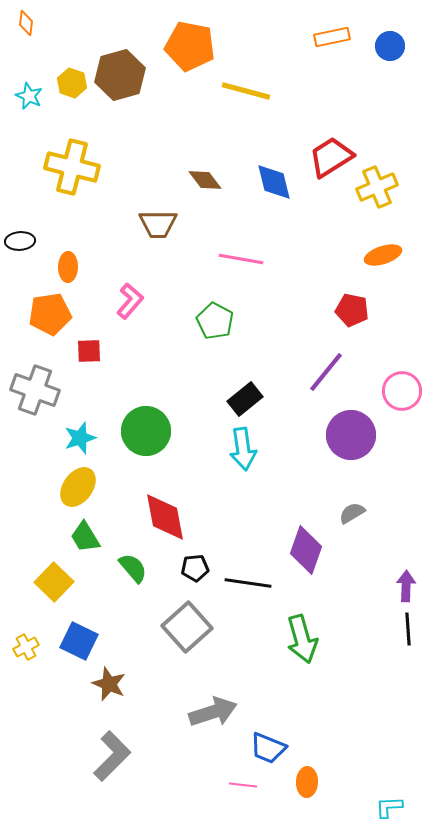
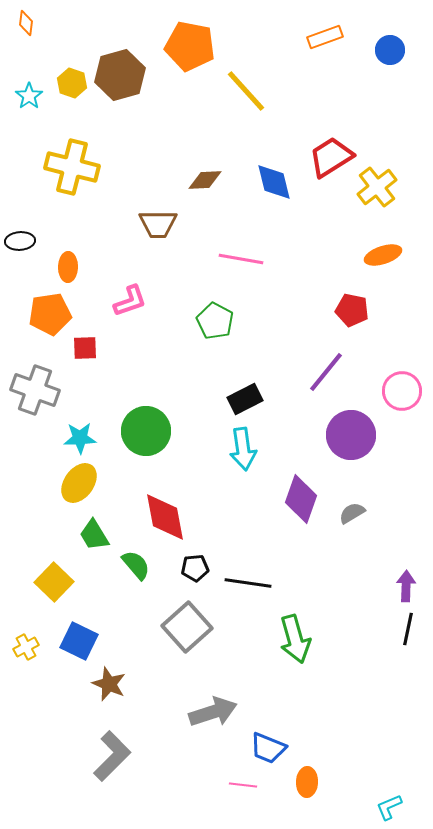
orange rectangle at (332, 37): moved 7 px left; rotated 8 degrees counterclockwise
blue circle at (390, 46): moved 4 px down
yellow line at (246, 91): rotated 33 degrees clockwise
cyan star at (29, 96): rotated 12 degrees clockwise
brown diamond at (205, 180): rotated 56 degrees counterclockwise
yellow cross at (377, 187): rotated 15 degrees counterclockwise
pink L-shape at (130, 301): rotated 30 degrees clockwise
red square at (89, 351): moved 4 px left, 3 px up
black rectangle at (245, 399): rotated 12 degrees clockwise
cyan star at (80, 438): rotated 16 degrees clockwise
yellow ellipse at (78, 487): moved 1 px right, 4 px up
green trapezoid at (85, 537): moved 9 px right, 2 px up
purple diamond at (306, 550): moved 5 px left, 51 px up
green semicircle at (133, 568): moved 3 px right, 3 px up
black line at (408, 629): rotated 16 degrees clockwise
green arrow at (302, 639): moved 7 px left
cyan L-shape at (389, 807): rotated 20 degrees counterclockwise
